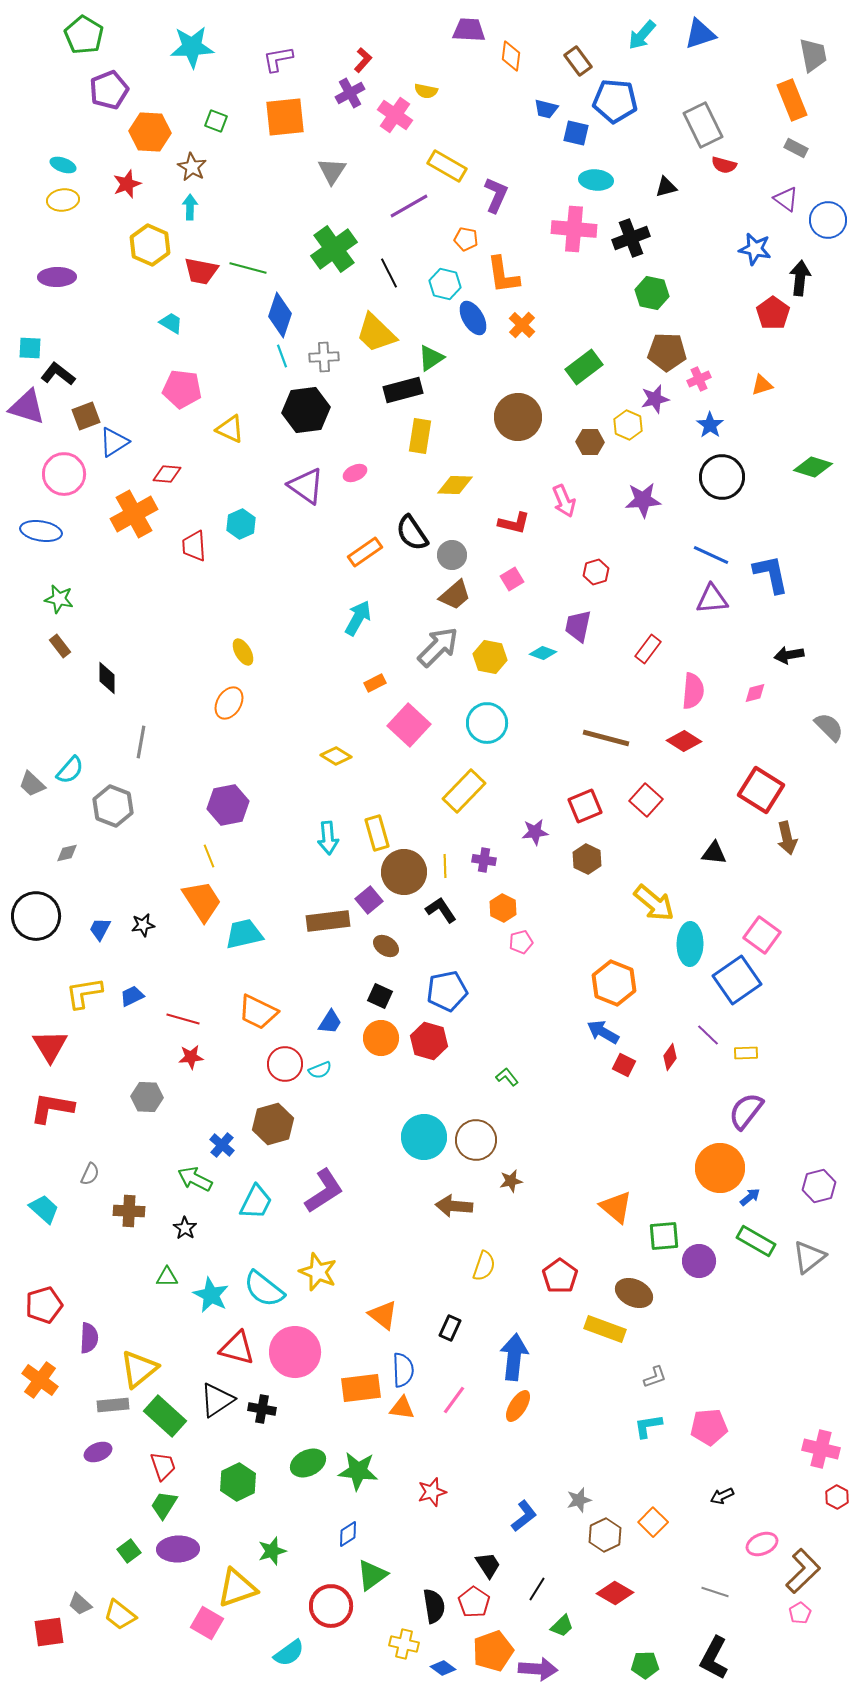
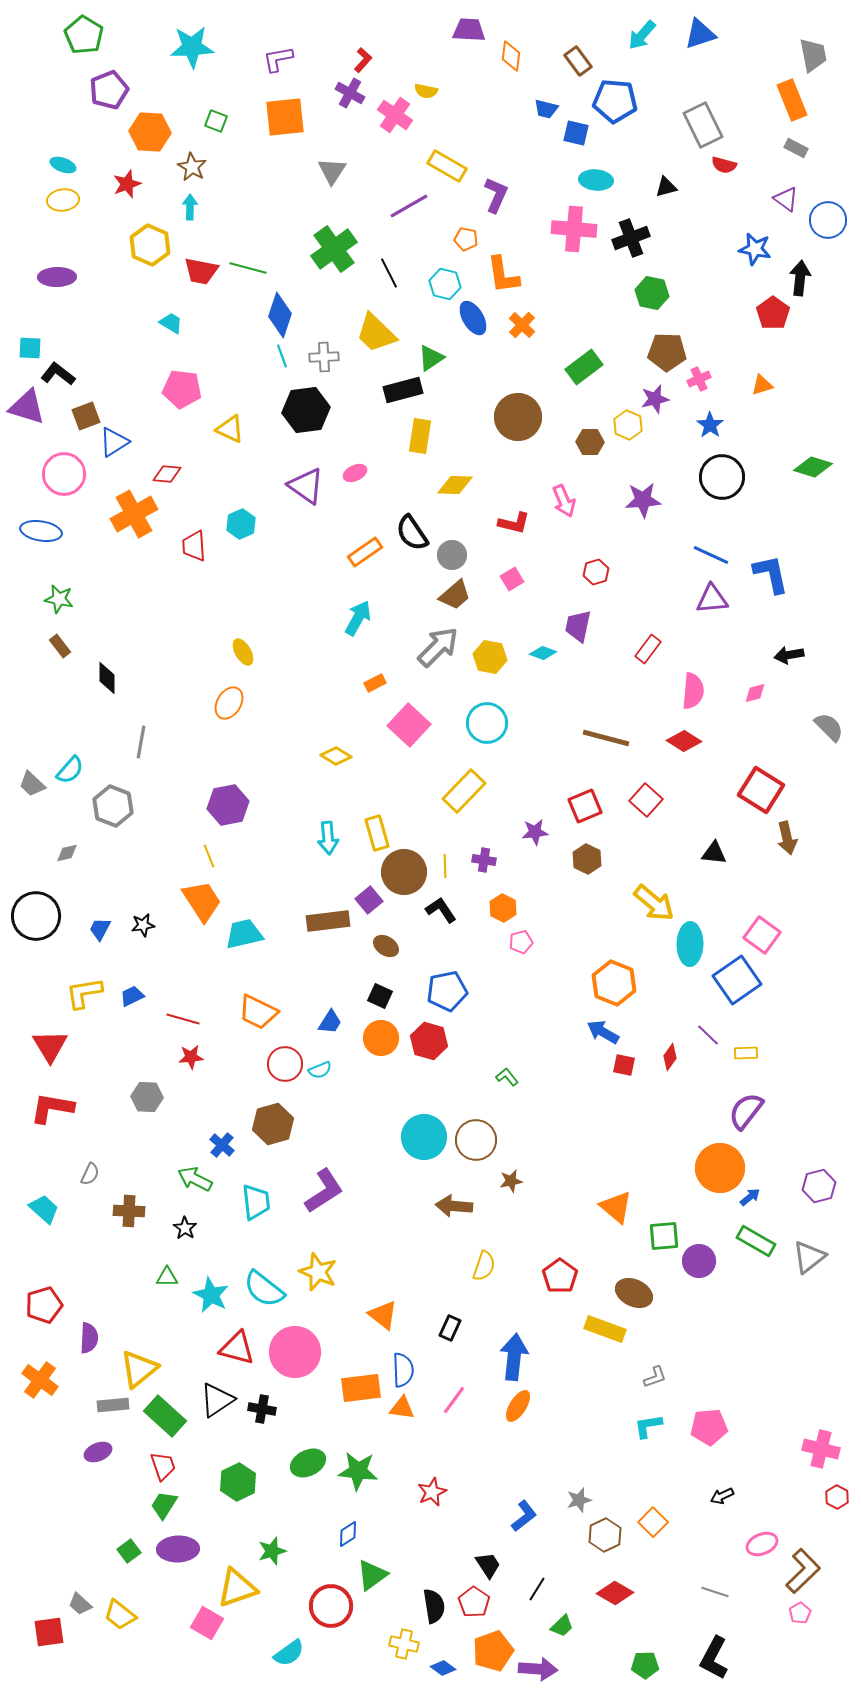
purple cross at (350, 93): rotated 32 degrees counterclockwise
red square at (624, 1065): rotated 15 degrees counterclockwise
cyan trapezoid at (256, 1202): rotated 33 degrees counterclockwise
red star at (432, 1492): rotated 8 degrees counterclockwise
